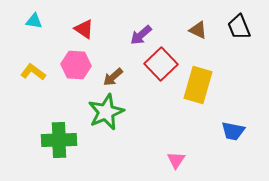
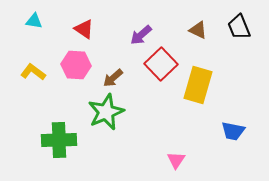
brown arrow: moved 1 px down
